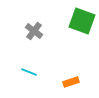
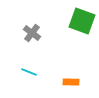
gray cross: moved 2 px left, 2 px down
orange rectangle: rotated 21 degrees clockwise
